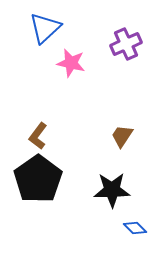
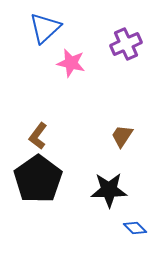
black star: moved 3 px left
